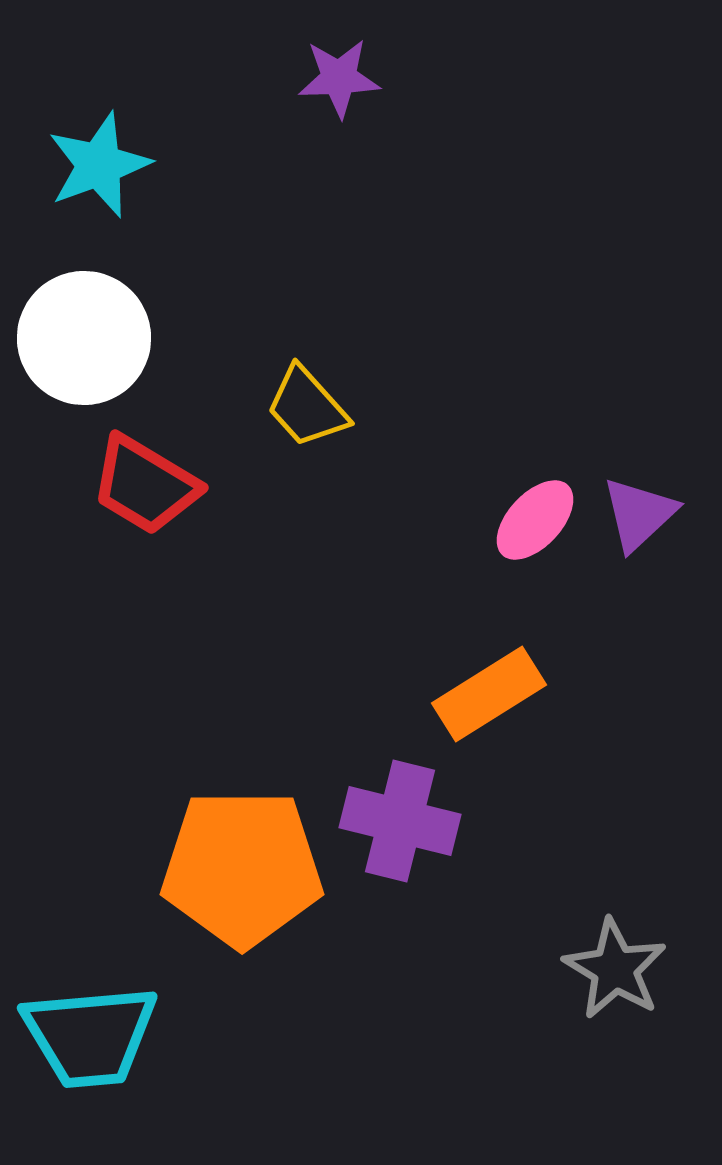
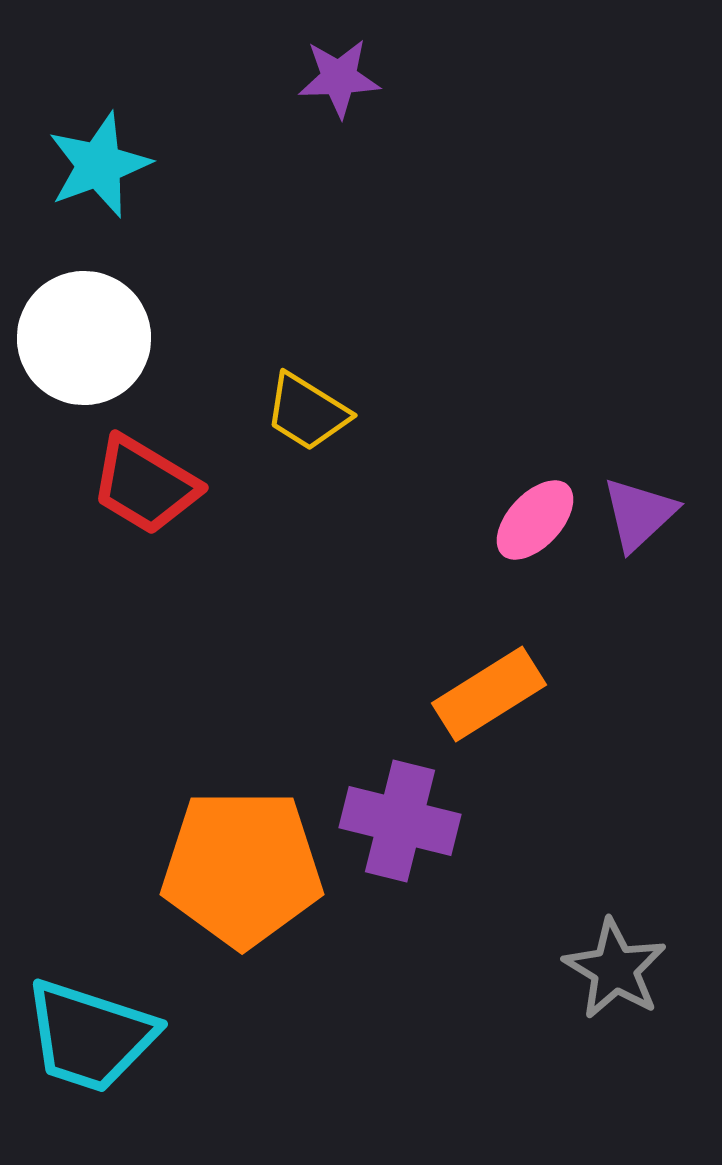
yellow trapezoid: moved 5 px down; rotated 16 degrees counterclockwise
cyan trapezoid: rotated 23 degrees clockwise
